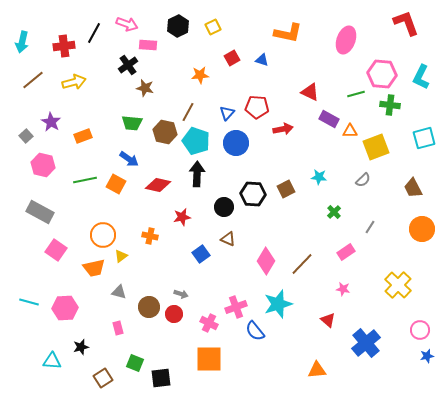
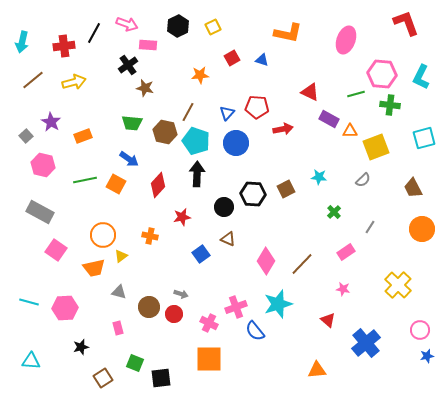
red diamond at (158, 185): rotated 60 degrees counterclockwise
cyan triangle at (52, 361): moved 21 px left
